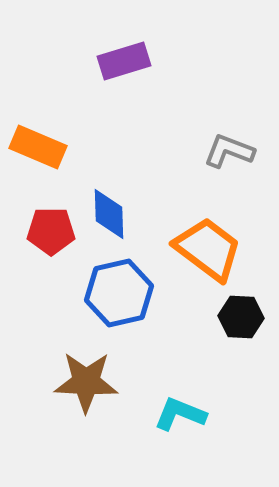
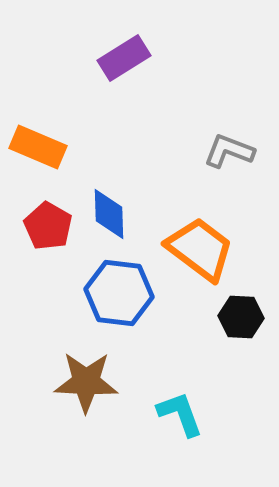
purple rectangle: moved 3 px up; rotated 15 degrees counterclockwise
red pentagon: moved 3 px left, 5 px up; rotated 30 degrees clockwise
orange trapezoid: moved 8 px left
blue hexagon: rotated 20 degrees clockwise
cyan L-shape: rotated 48 degrees clockwise
